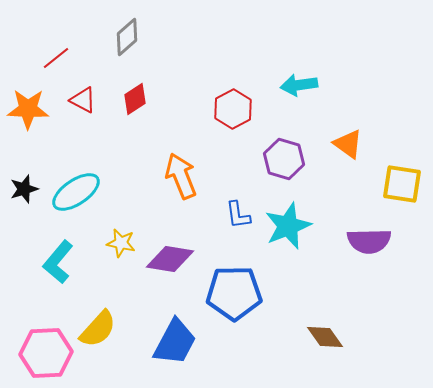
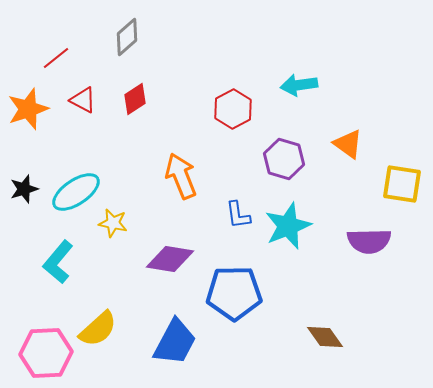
orange star: rotated 21 degrees counterclockwise
yellow star: moved 8 px left, 20 px up
yellow semicircle: rotated 6 degrees clockwise
